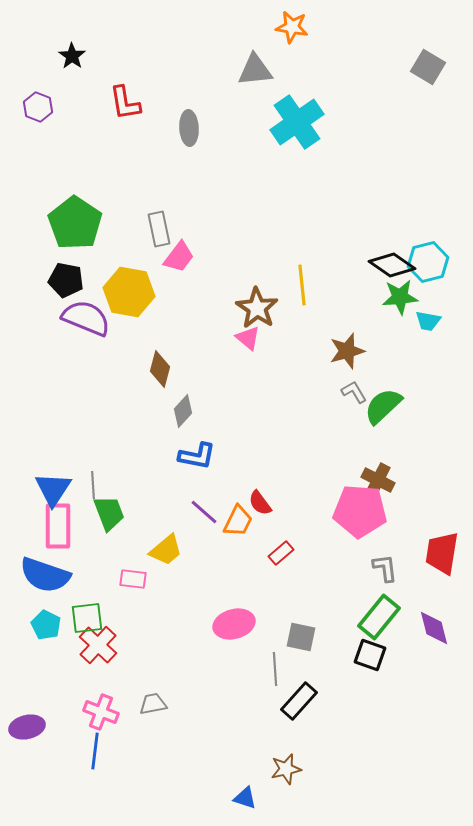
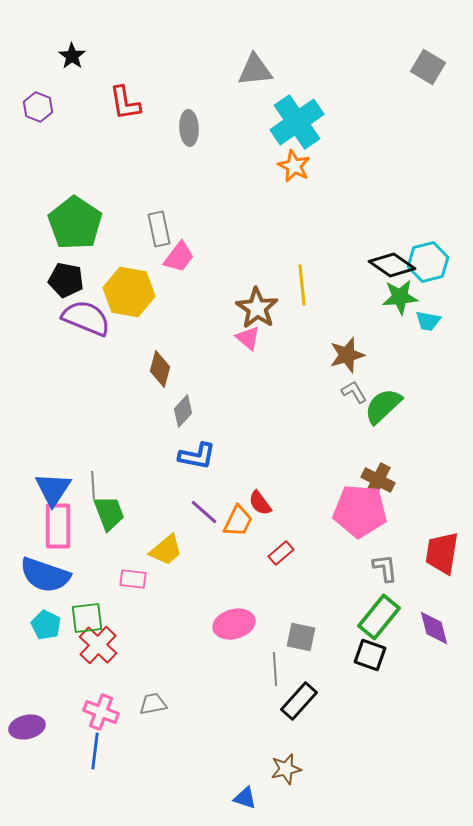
orange star at (292, 27): moved 2 px right, 139 px down; rotated 16 degrees clockwise
brown star at (347, 351): moved 4 px down
